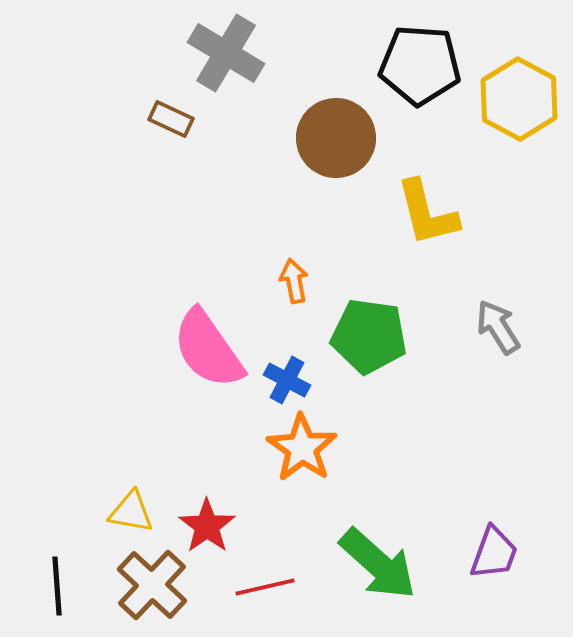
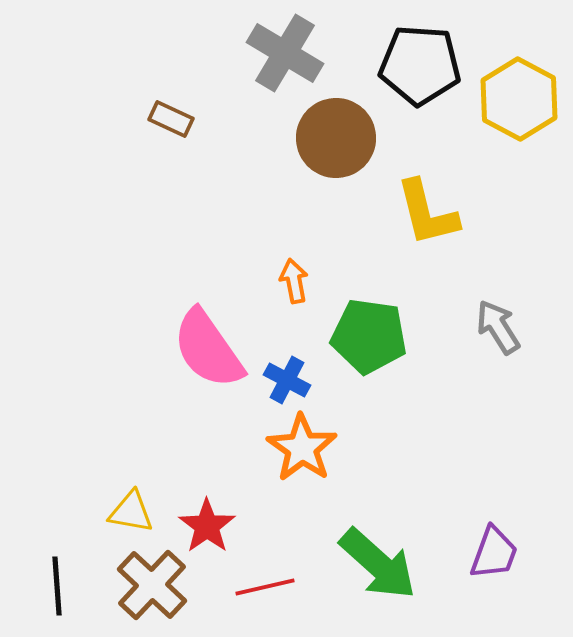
gray cross: moved 59 px right
